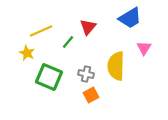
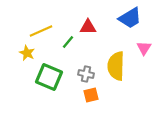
red triangle: rotated 48 degrees clockwise
orange square: rotated 14 degrees clockwise
